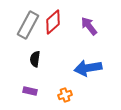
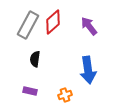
blue arrow: moved 2 px down; rotated 88 degrees counterclockwise
